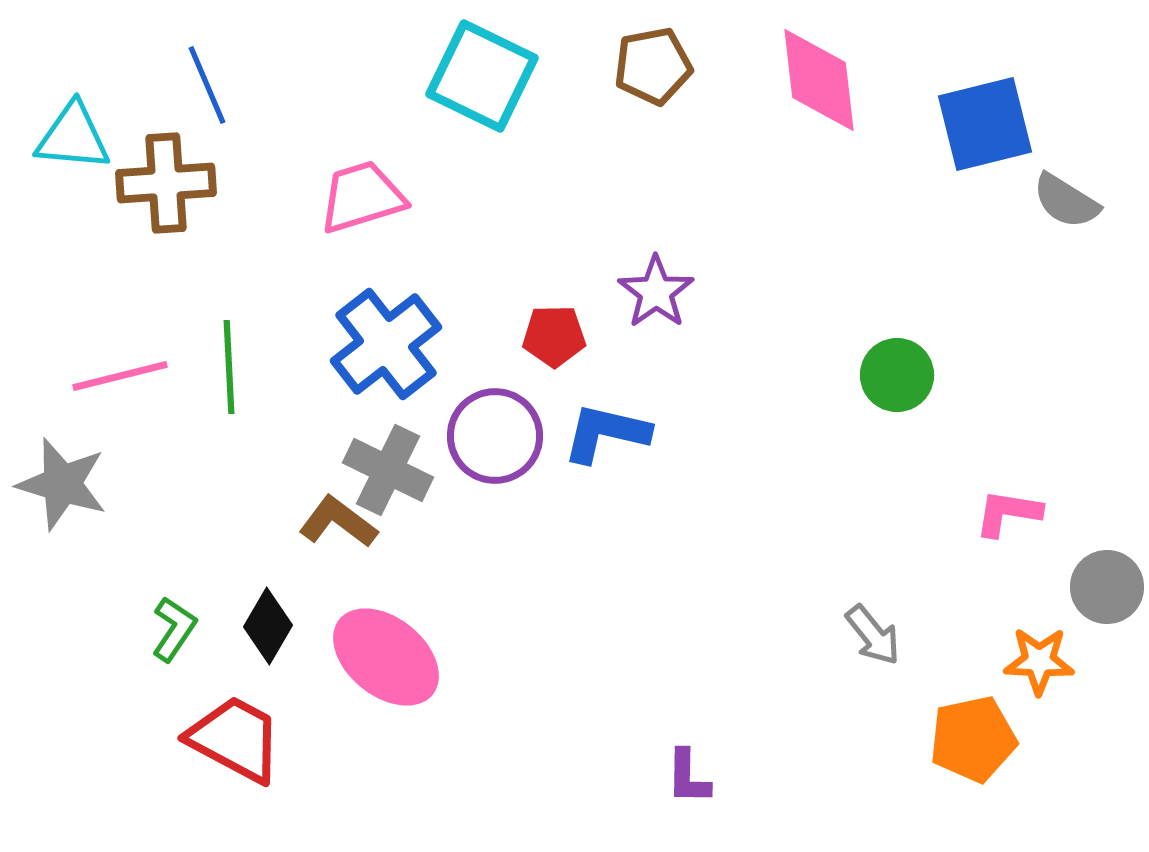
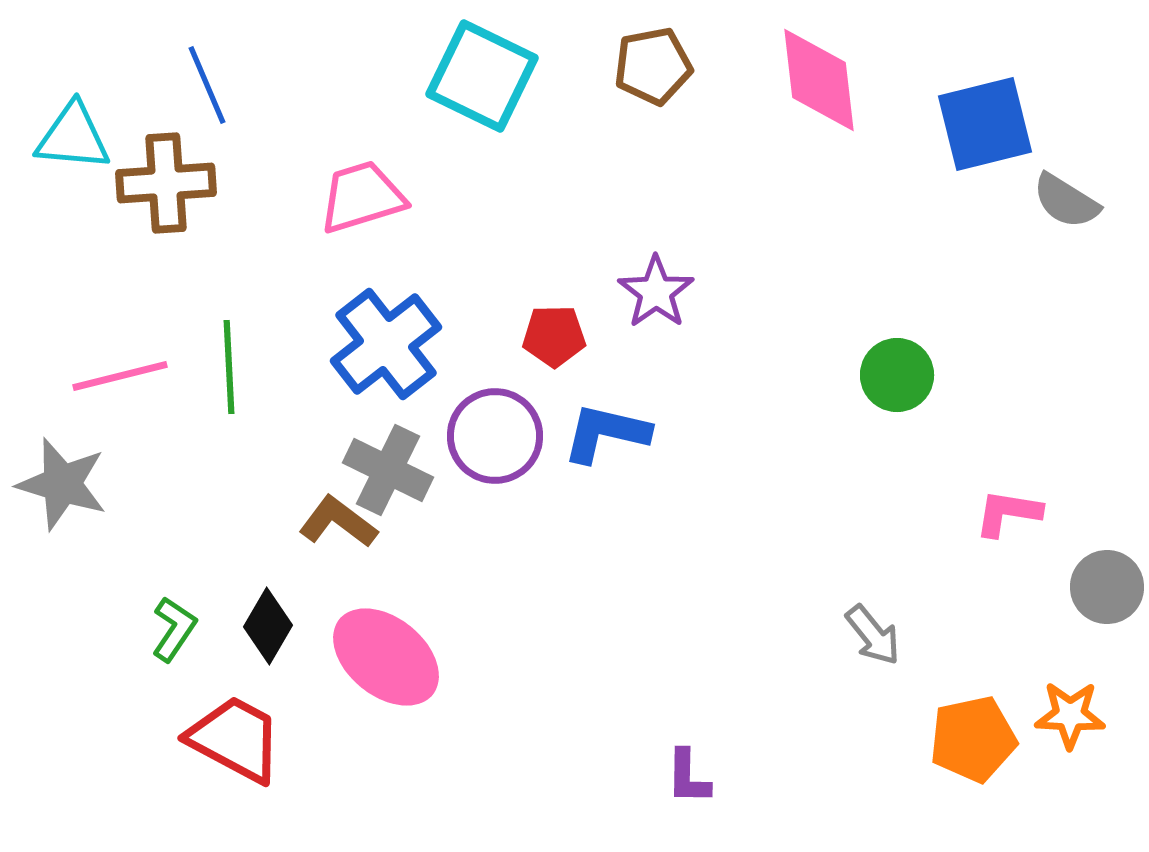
orange star: moved 31 px right, 54 px down
